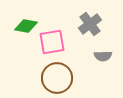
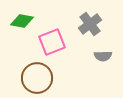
green diamond: moved 4 px left, 5 px up
pink square: rotated 12 degrees counterclockwise
brown circle: moved 20 px left
